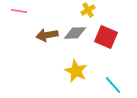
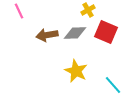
pink line: rotated 56 degrees clockwise
red square: moved 5 px up
